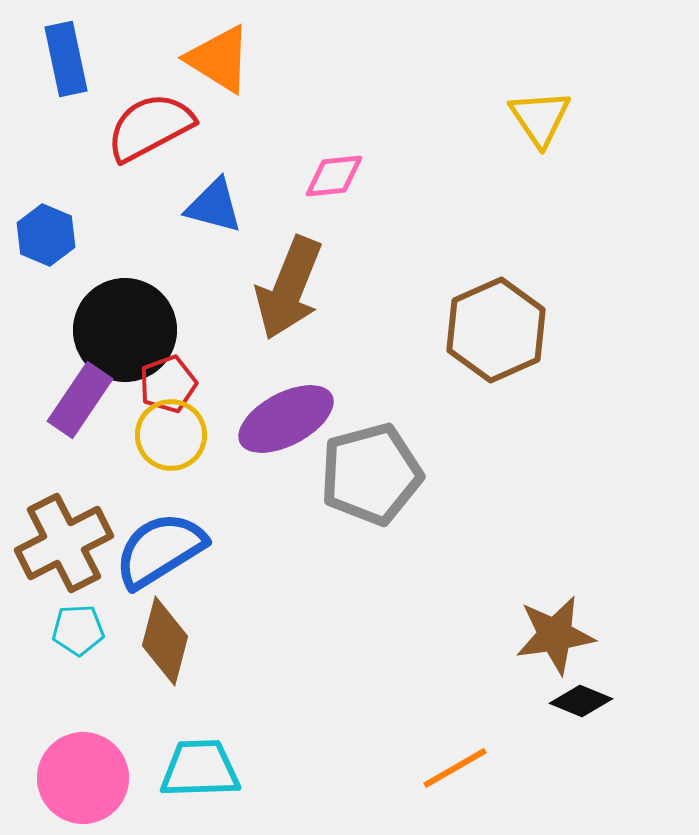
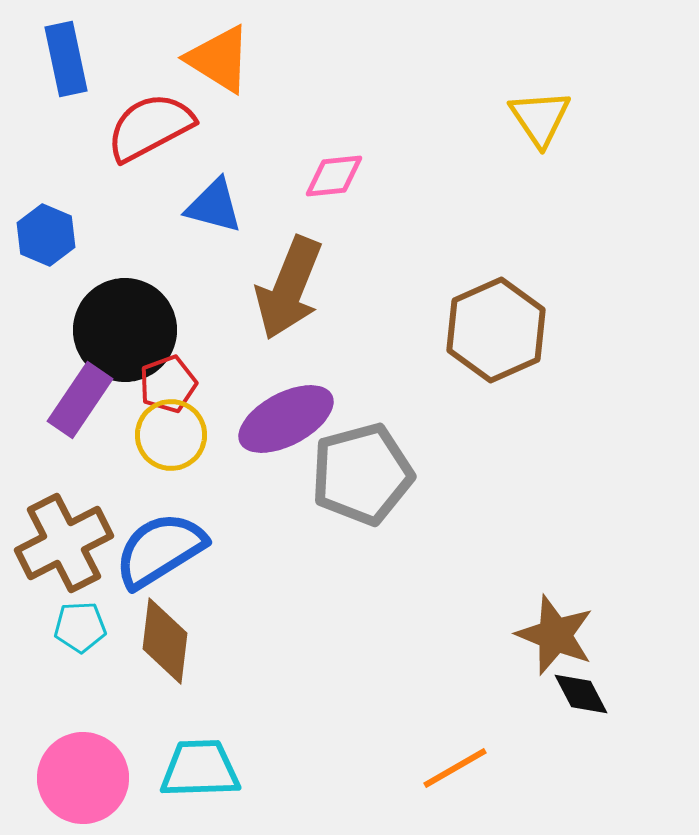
gray pentagon: moved 9 px left
cyan pentagon: moved 2 px right, 3 px up
brown star: rotated 30 degrees clockwise
brown diamond: rotated 8 degrees counterclockwise
black diamond: moved 7 px up; rotated 40 degrees clockwise
